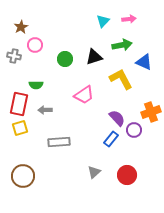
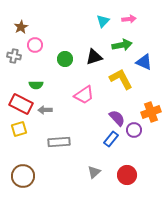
red rectangle: moved 2 px right; rotated 75 degrees counterclockwise
yellow square: moved 1 px left, 1 px down
